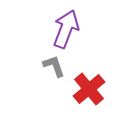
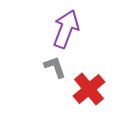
gray L-shape: moved 1 px right, 1 px down
